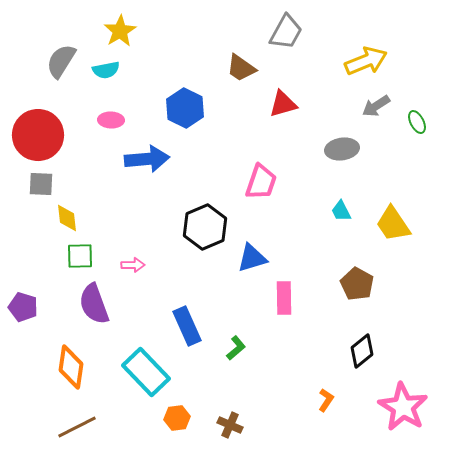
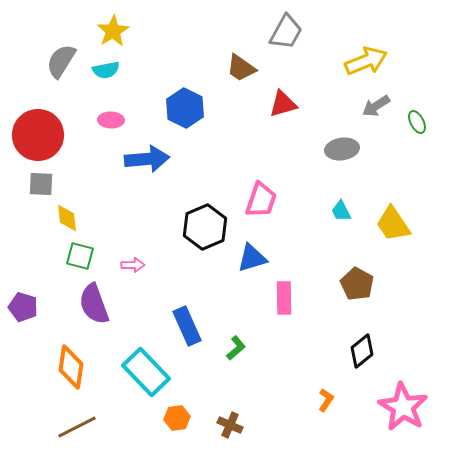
yellow star: moved 7 px left
pink trapezoid: moved 18 px down
green square: rotated 16 degrees clockwise
